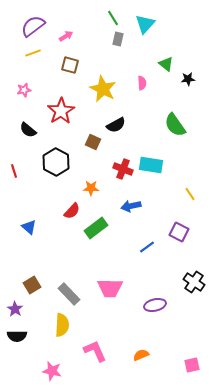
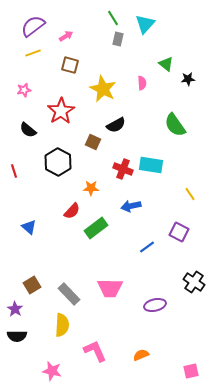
black hexagon at (56, 162): moved 2 px right
pink square at (192, 365): moved 1 px left, 6 px down
